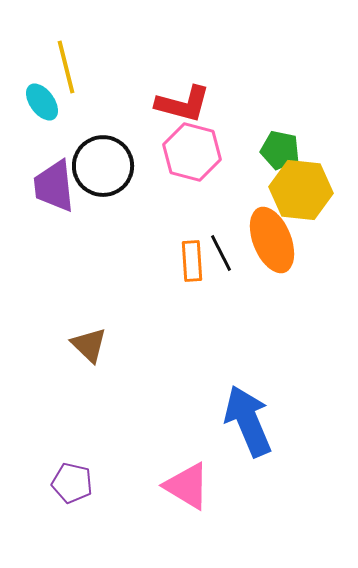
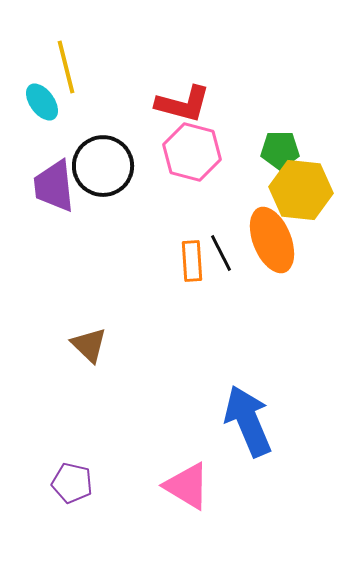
green pentagon: rotated 12 degrees counterclockwise
